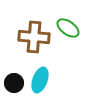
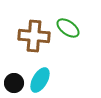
brown cross: moved 1 px up
cyan ellipse: rotated 10 degrees clockwise
